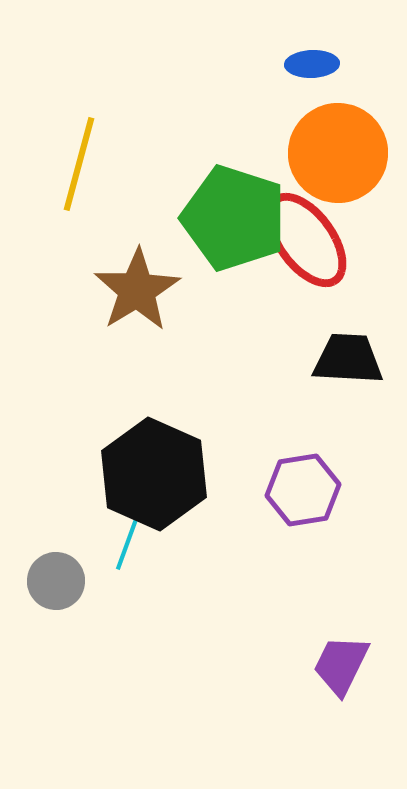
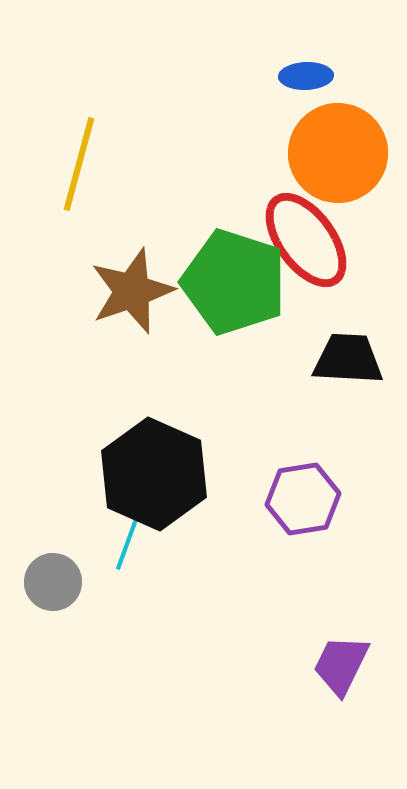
blue ellipse: moved 6 px left, 12 px down
green pentagon: moved 64 px down
brown star: moved 5 px left, 1 px down; rotated 12 degrees clockwise
purple hexagon: moved 9 px down
gray circle: moved 3 px left, 1 px down
